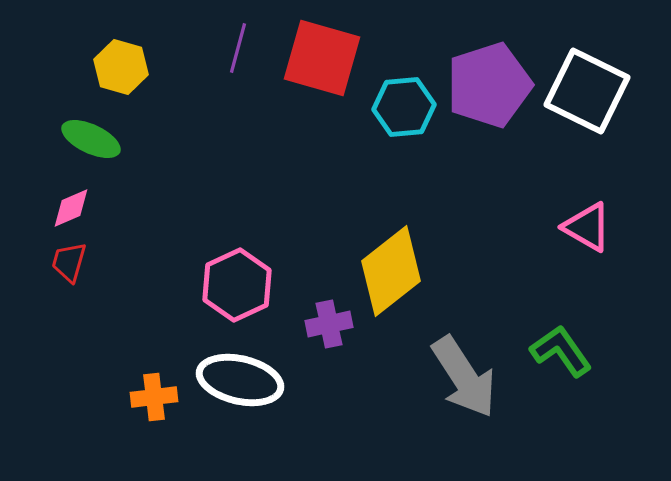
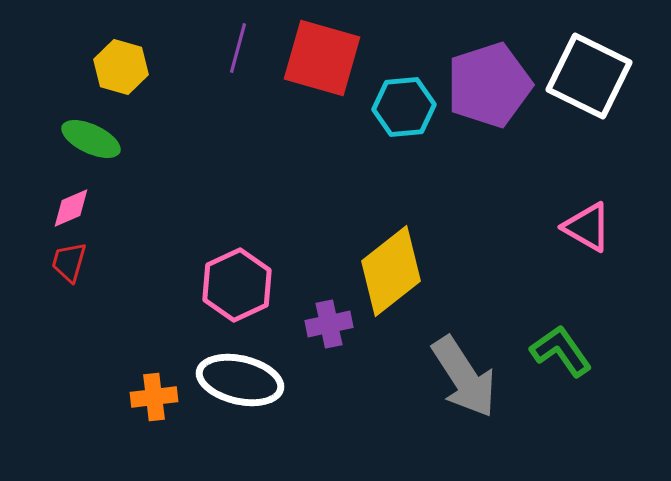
white square: moved 2 px right, 15 px up
